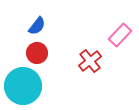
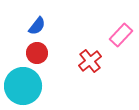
pink rectangle: moved 1 px right
